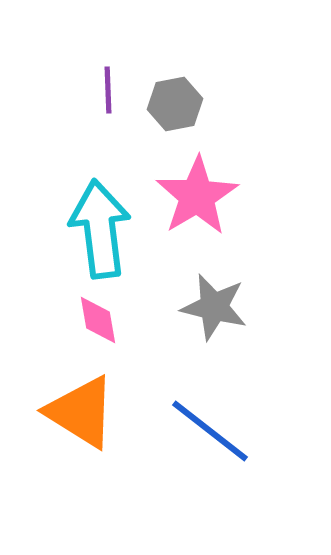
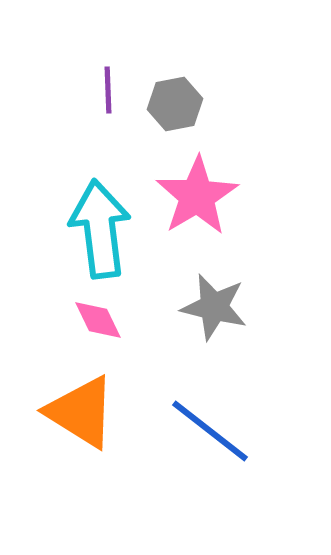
pink diamond: rotated 16 degrees counterclockwise
